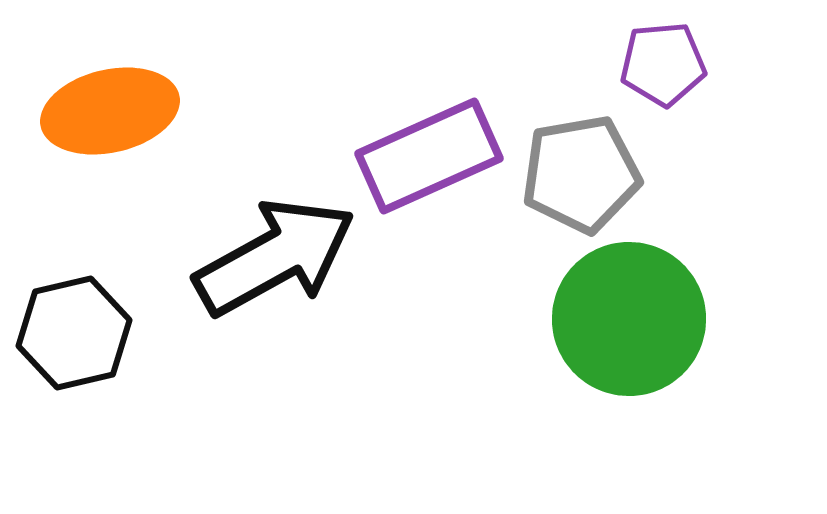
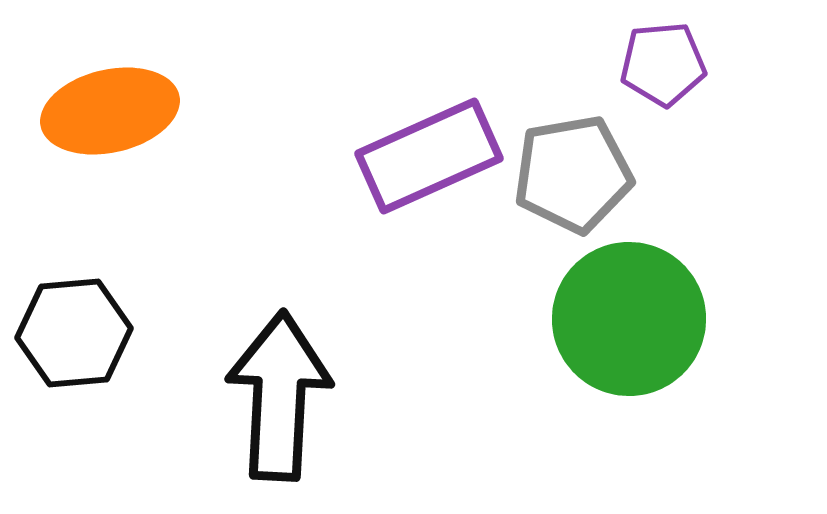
gray pentagon: moved 8 px left
black arrow: moved 4 px right, 139 px down; rotated 58 degrees counterclockwise
black hexagon: rotated 8 degrees clockwise
